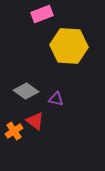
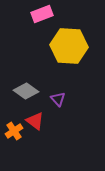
purple triangle: moved 2 px right; rotated 35 degrees clockwise
